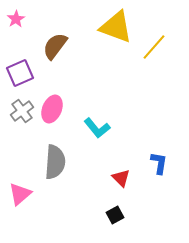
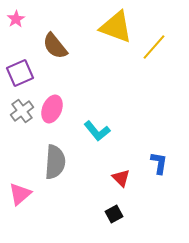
brown semicircle: rotated 76 degrees counterclockwise
cyan L-shape: moved 3 px down
black square: moved 1 px left, 1 px up
